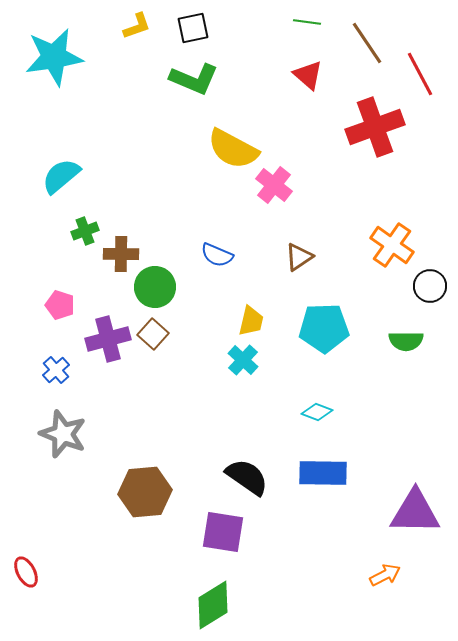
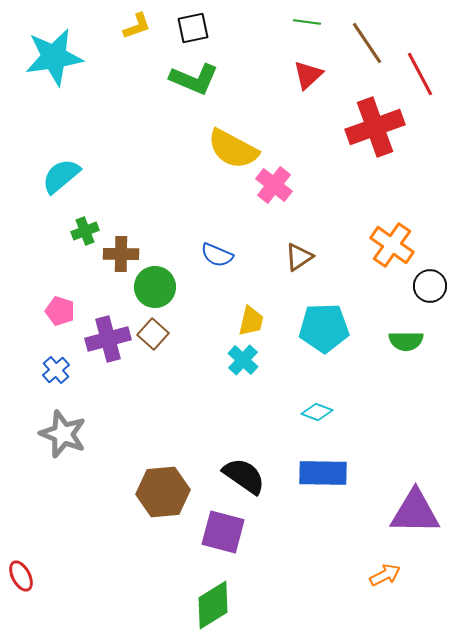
red triangle: rotated 36 degrees clockwise
pink pentagon: moved 6 px down
black semicircle: moved 3 px left, 1 px up
brown hexagon: moved 18 px right
purple square: rotated 6 degrees clockwise
red ellipse: moved 5 px left, 4 px down
